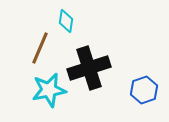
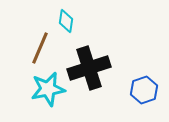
cyan star: moved 1 px left, 1 px up
